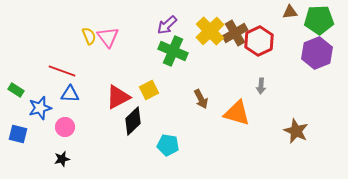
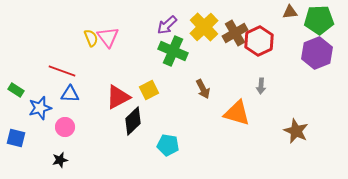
yellow cross: moved 6 px left, 4 px up
yellow semicircle: moved 2 px right, 2 px down
brown arrow: moved 2 px right, 10 px up
blue square: moved 2 px left, 4 px down
black star: moved 2 px left, 1 px down
